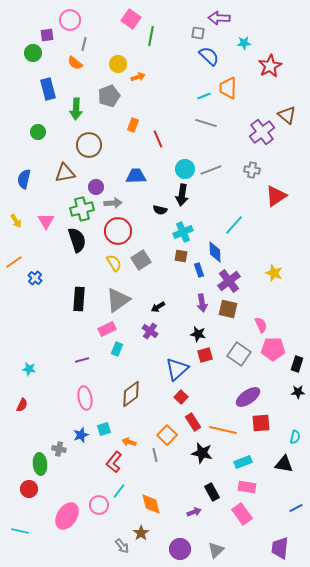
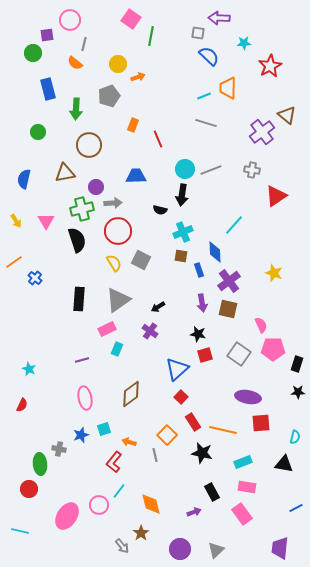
gray square at (141, 260): rotated 30 degrees counterclockwise
cyan star at (29, 369): rotated 16 degrees clockwise
purple ellipse at (248, 397): rotated 45 degrees clockwise
